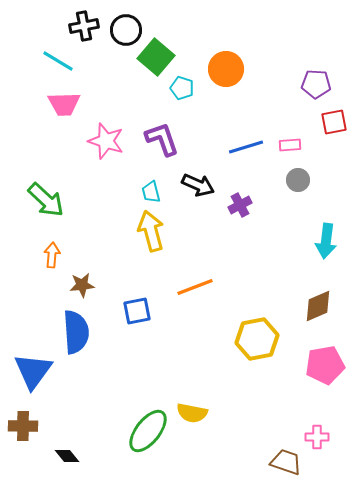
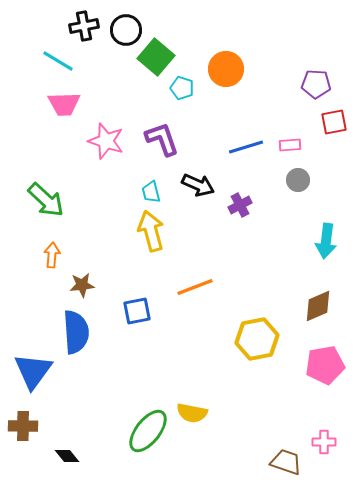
pink cross: moved 7 px right, 5 px down
